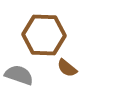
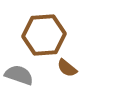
brown hexagon: rotated 6 degrees counterclockwise
